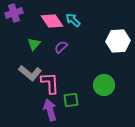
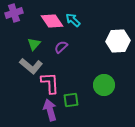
gray L-shape: moved 1 px right, 7 px up
